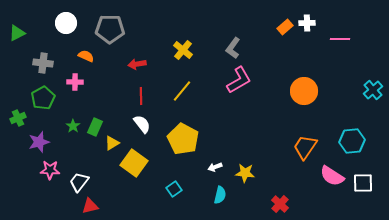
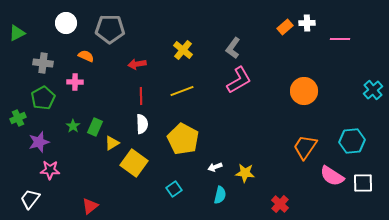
yellow line: rotated 30 degrees clockwise
white semicircle: rotated 36 degrees clockwise
white trapezoid: moved 49 px left, 17 px down
red triangle: rotated 24 degrees counterclockwise
